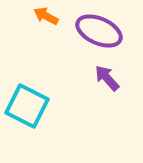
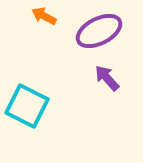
orange arrow: moved 2 px left
purple ellipse: rotated 51 degrees counterclockwise
